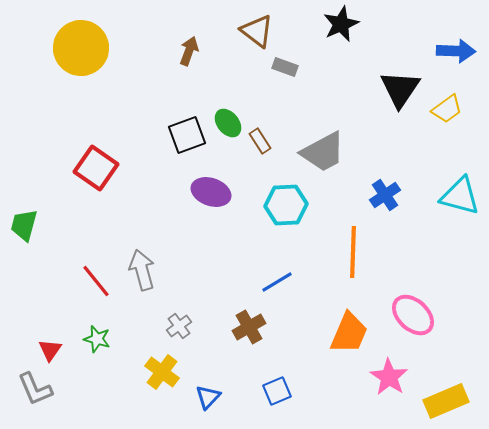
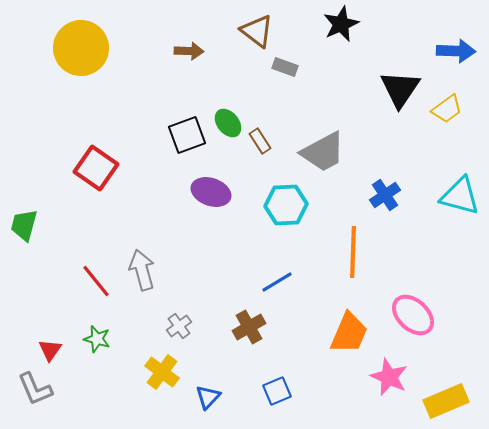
brown arrow: rotated 72 degrees clockwise
pink star: rotated 9 degrees counterclockwise
